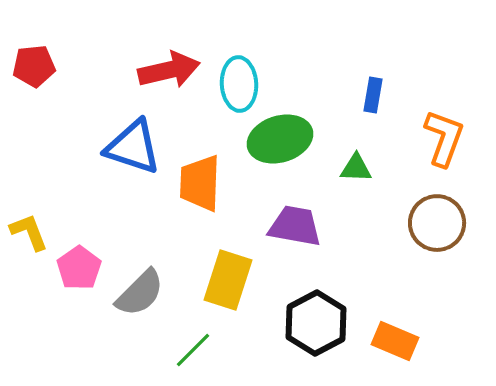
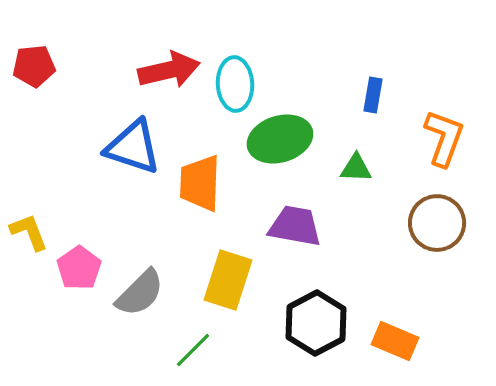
cyan ellipse: moved 4 px left
